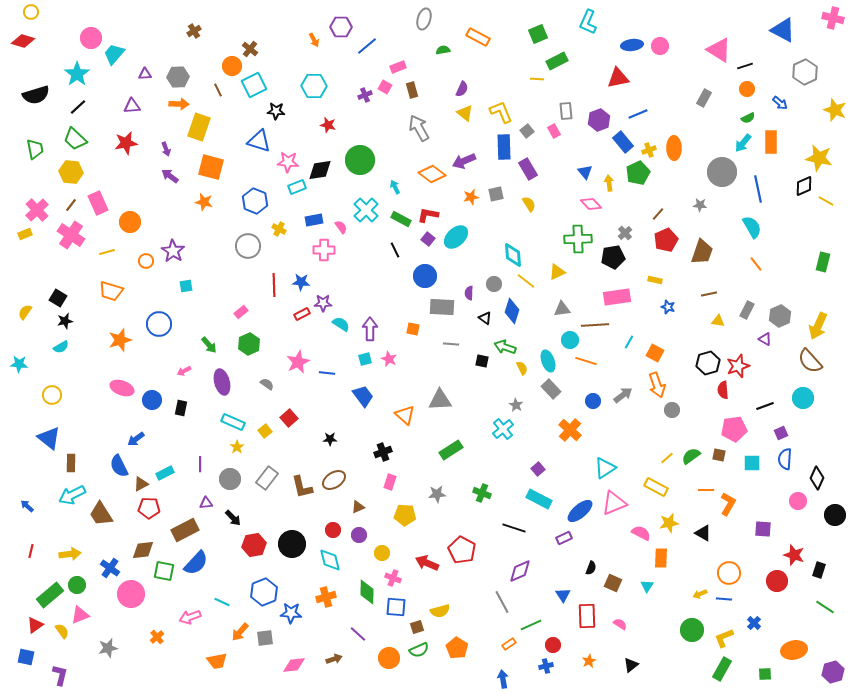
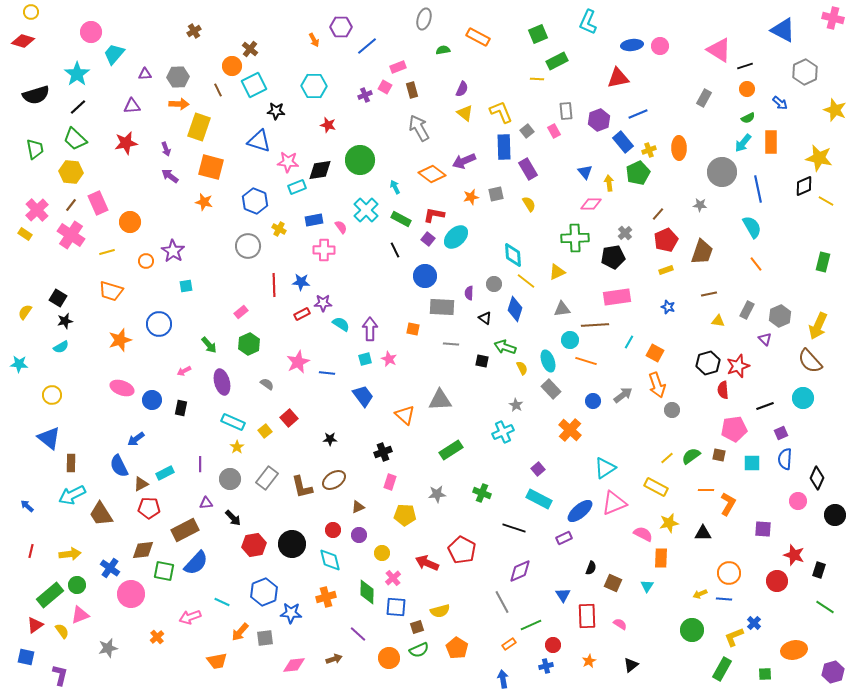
pink circle at (91, 38): moved 6 px up
orange ellipse at (674, 148): moved 5 px right
pink diamond at (591, 204): rotated 45 degrees counterclockwise
red L-shape at (428, 215): moved 6 px right
yellow rectangle at (25, 234): rotated 56 degrees clockwise
green cross at (578, 239): moved 3 px left, 1 px up
yellow rectangle at (655, 280): moved 11 px right, 10 px up; rotated 32 degrees counterclockwise
blue diamond at (512, 311): moved 3 px right, 2 px up
purple triangle at (765, 339): rotated 16 degrees clockwise
cyan cross at (503, 429): moved 3 px down; rotated 15 degrees clockwise
pink semicircle at (641, 533): moved 2 px right, 1 px down
black triangle at (703, 533): rotated 30 degrees counterclockwise
pink cross at (393, 578): rotated 28 degrees clockwise
yellow L-shape at (724, 638): moved 10 px right, 1 px up
